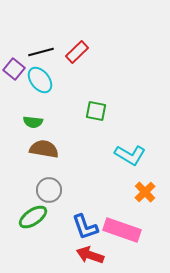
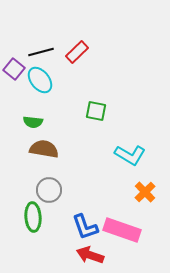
green ellipse: rotated 60 degrees counterclockwise
